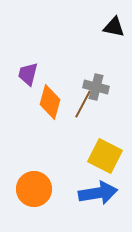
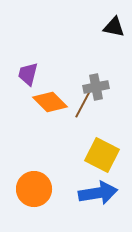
gray cross: rotated 25 degrees counterclockwise
orange diamond: rotated 60 degrees counterclockwise
yellow square: moved 3 px left, 1 px up
